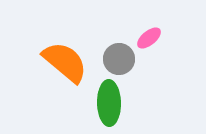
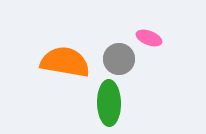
pink ellipse: rotated 60 degrees clockwise
orange semicircle: rotated 30 degrees counterclockwise
